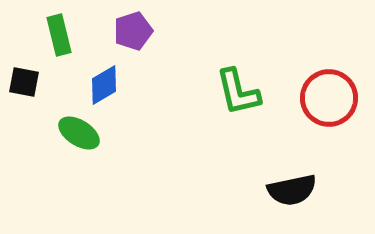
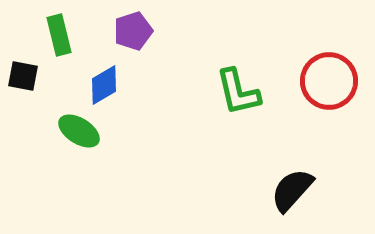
black square: moved 1 px left, 6 px up
red circle: moved 17 px up
green ellipse: moved 2 px up
black semicircle: rotated 144 degrees clockwise
